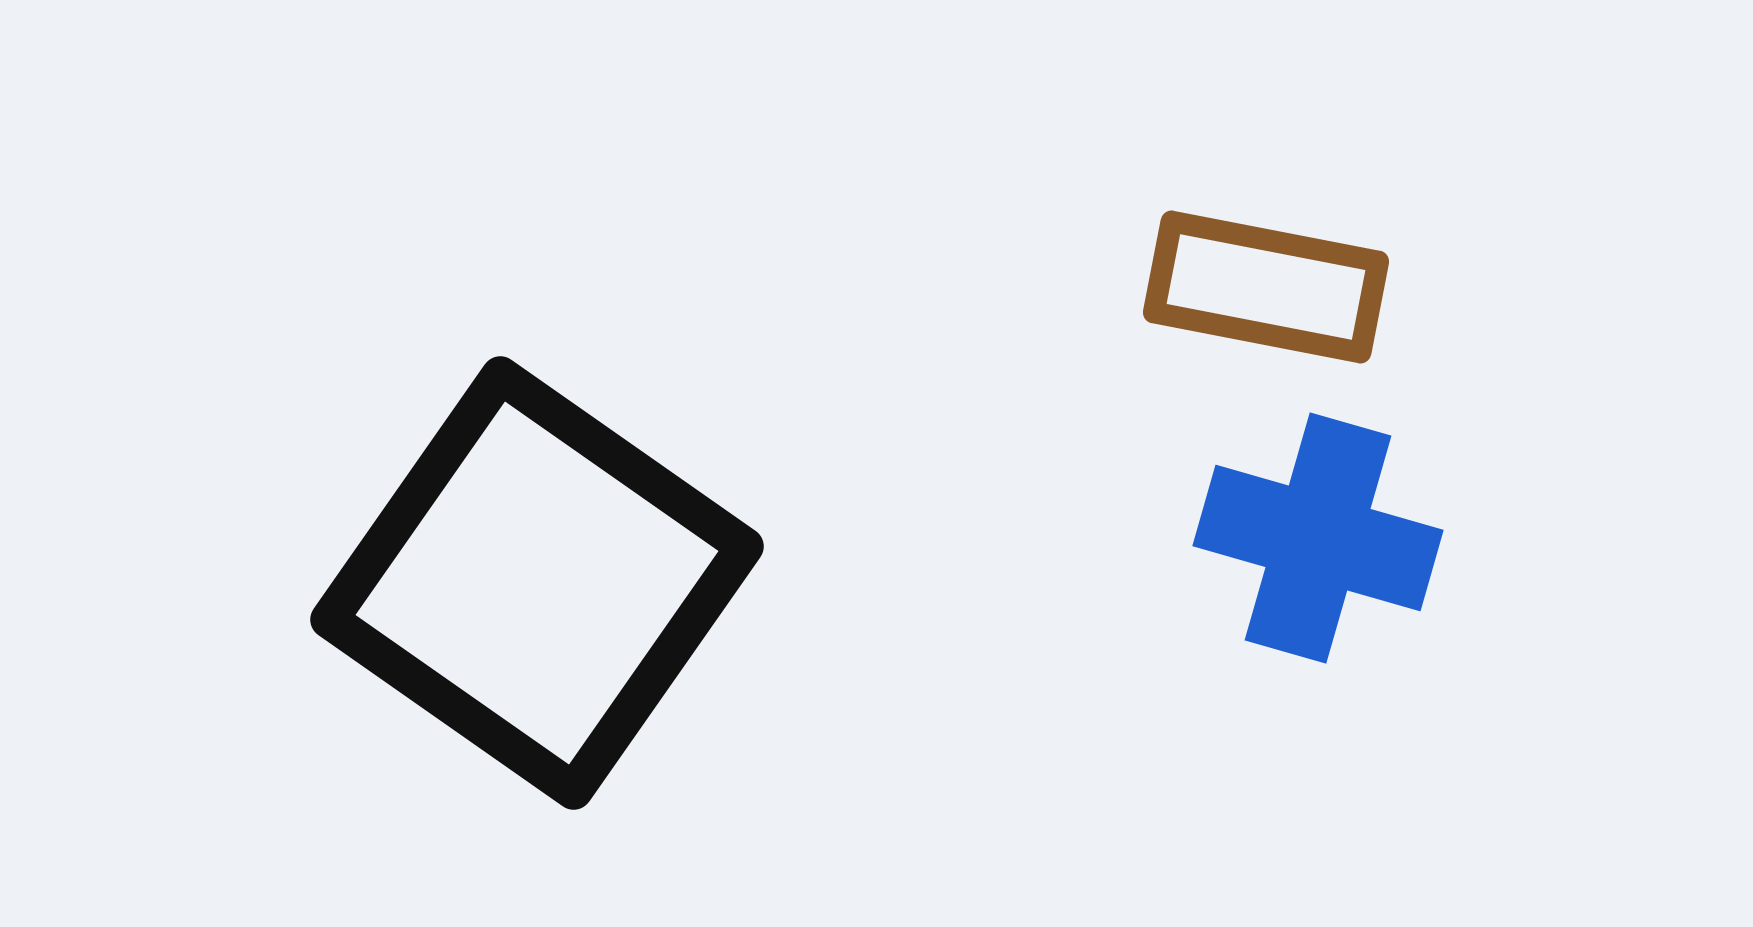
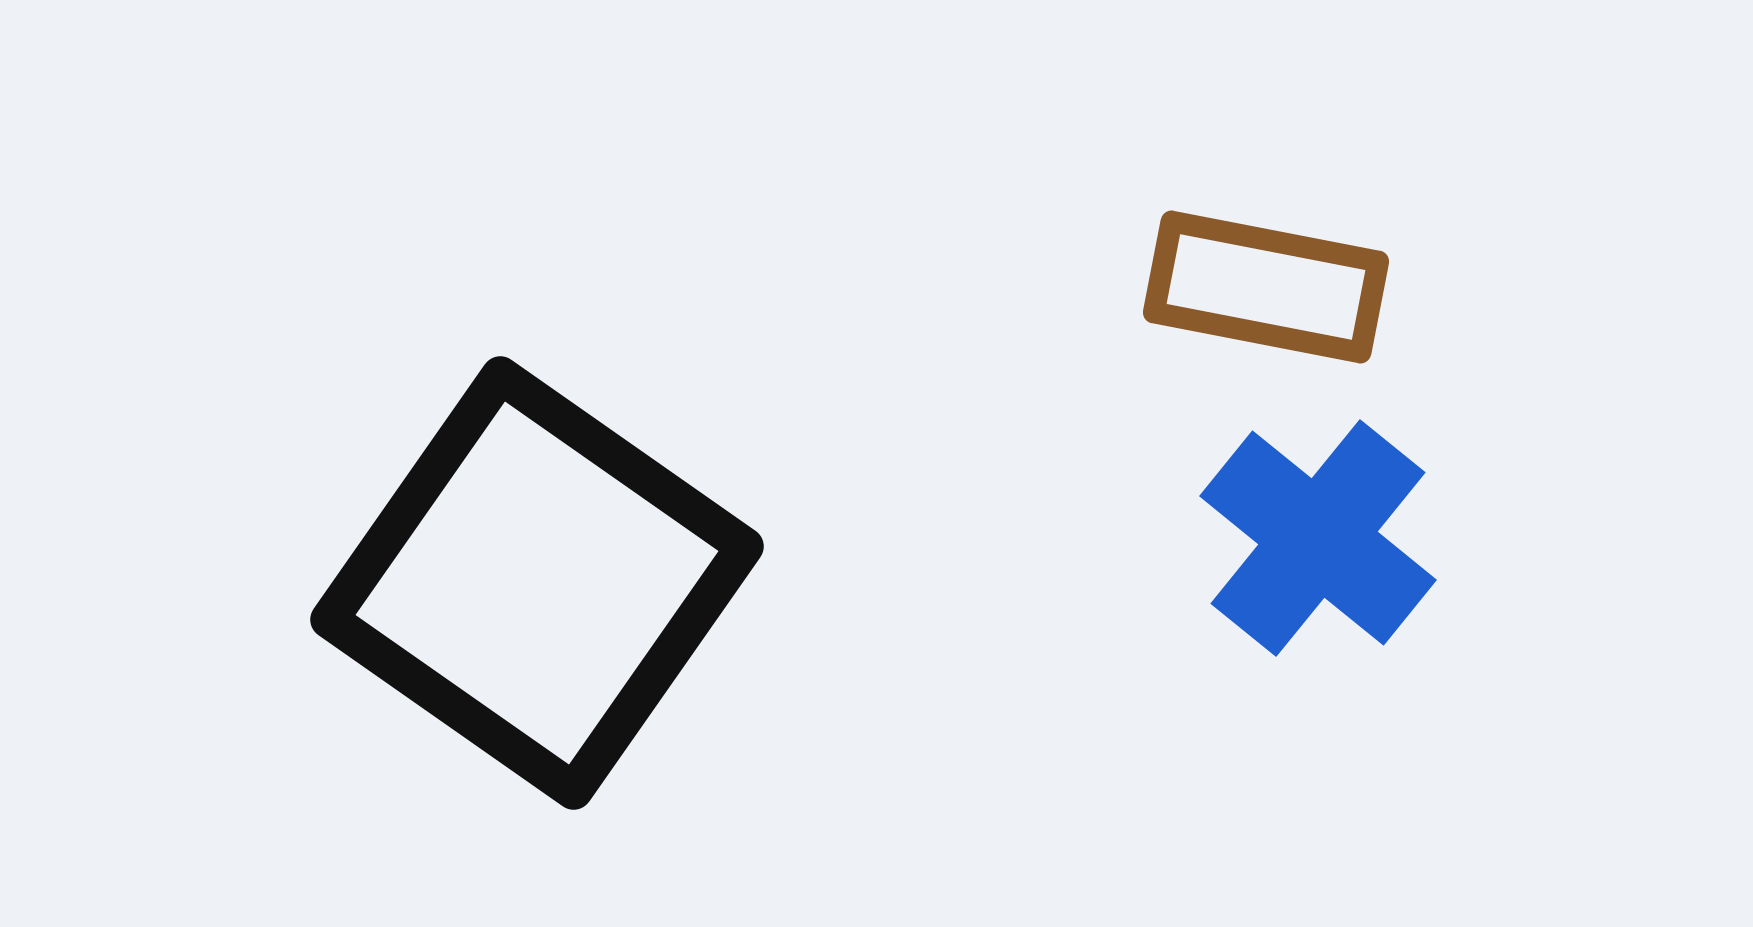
blue cross: rotated 23 degrees clockwise
